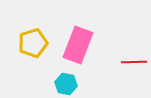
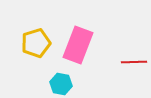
yellow pentagon: moved 3 px right
cyan hexagon: moved 5 px left
